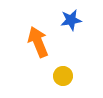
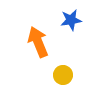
yellow circle: moved 1 px up
